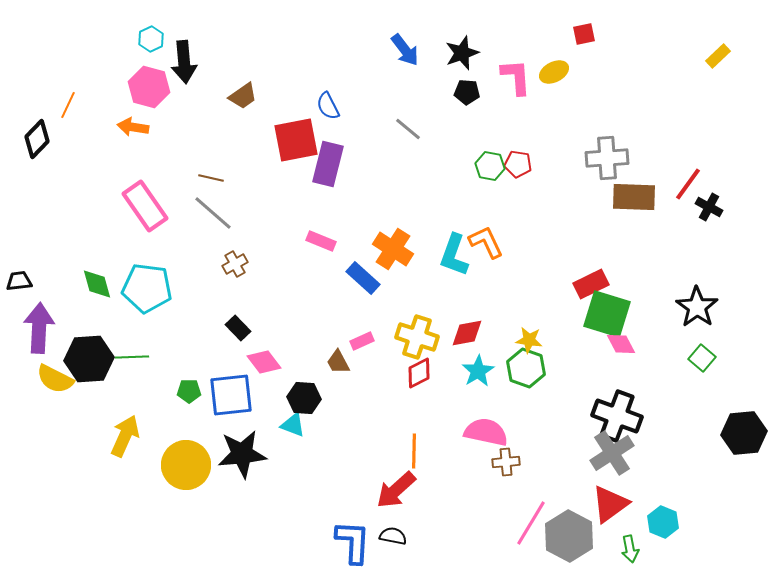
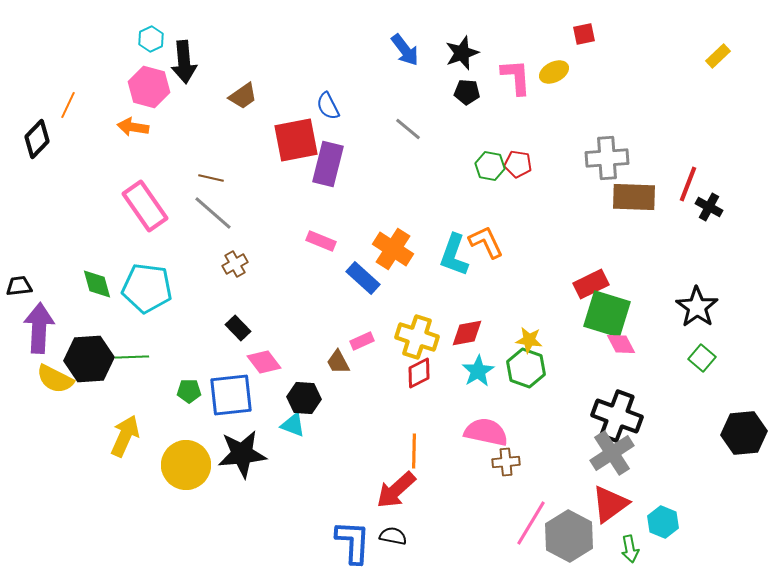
red line at (688, 184): rotated 15 degrees counterclockwise
black trapezoid at (19, 281): moved 5 px down
